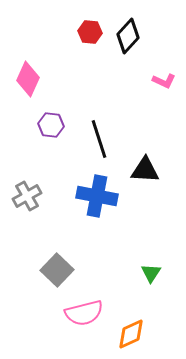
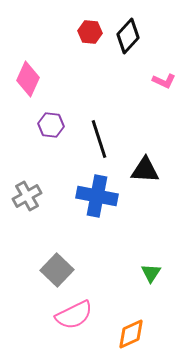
pink semicircle: moved 10 px left, 2 px down; rotated 12 degrees counterclockwise
